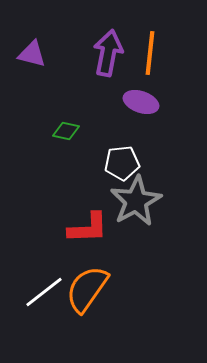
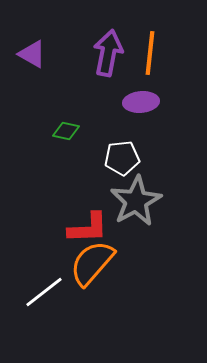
purple triangle: rotated 16 degrees clockwise
purple ellipse: rotated 24 degrees counterclockwise
white pentagon: moved 5 px up
orange semicircle: moved 5 px right, 26 px up; rotated 6 degrees clockwise
